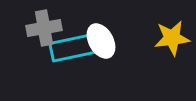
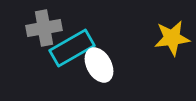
white ellipse: moved 2 px left, 24 px down
cyan rectangle: rotated 18 degrees counterclockwise
